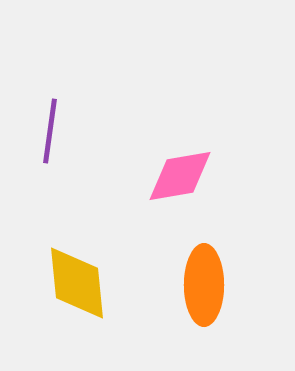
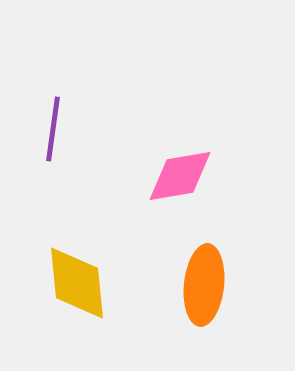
purple line: moved 3 px right, 2 px up
orange ellipse: rotated 6 degrees clockwise
